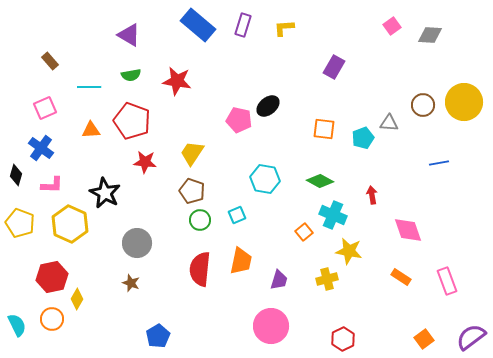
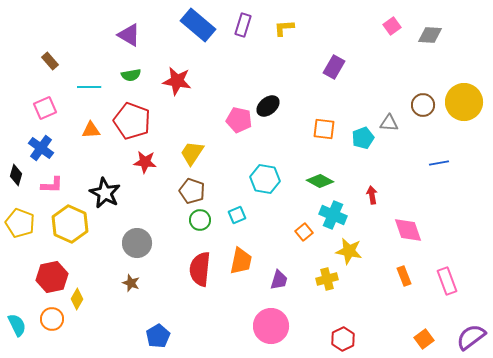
orange rectangle at (401, 277): moved 3 px right, 1 px up; rotated 36 degrees clockwise
